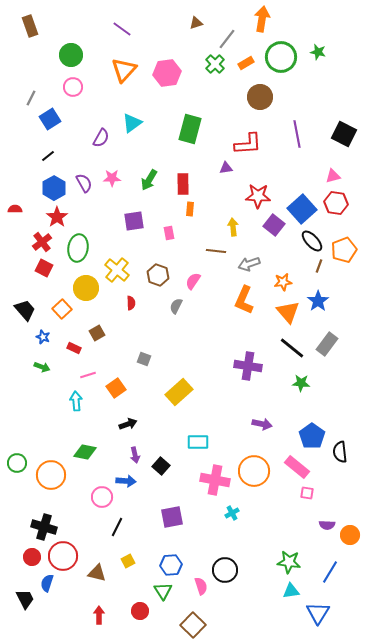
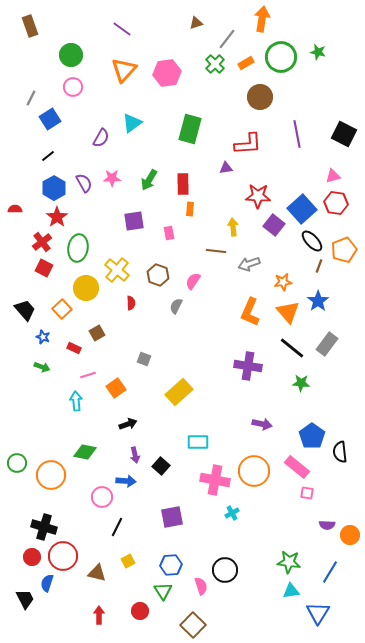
orange L-shape at (244, 300): moved 6 px right, 12 px down
